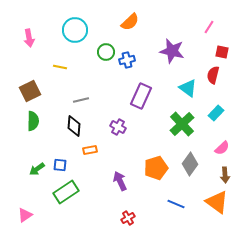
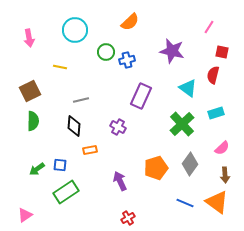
cyan rectangle: rotated 28 degrees clockwise
blue line: moved 9 px right, 1 px up
